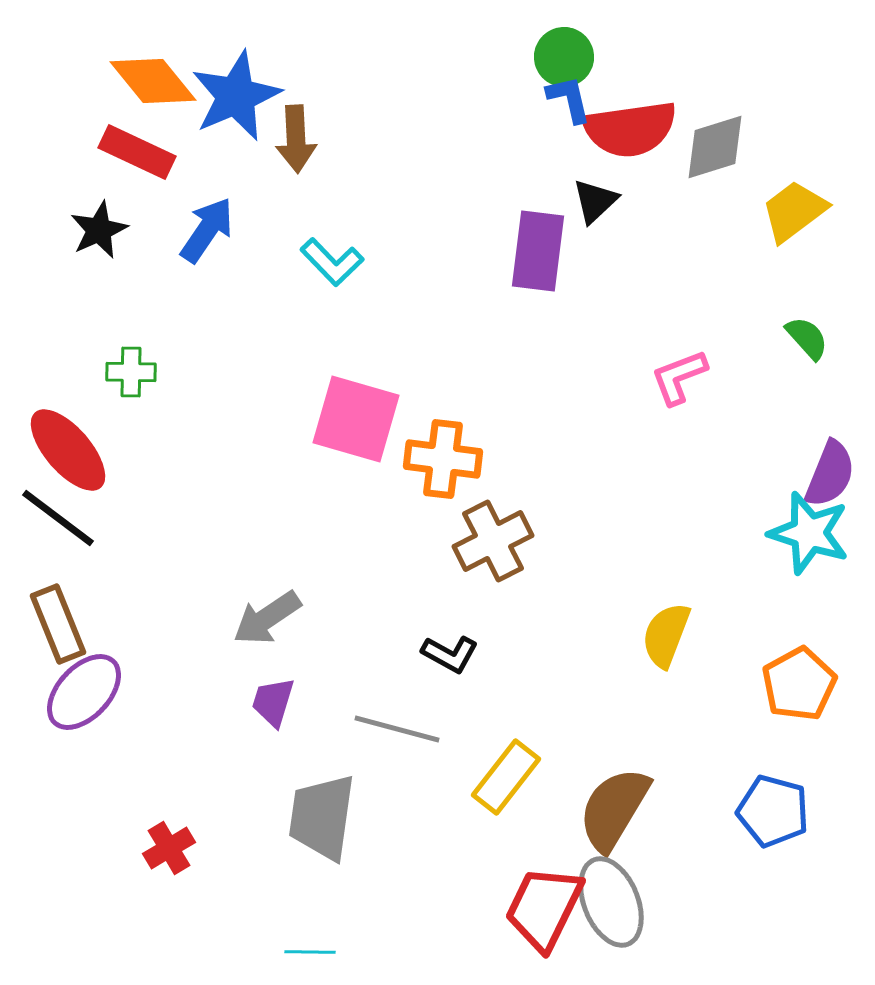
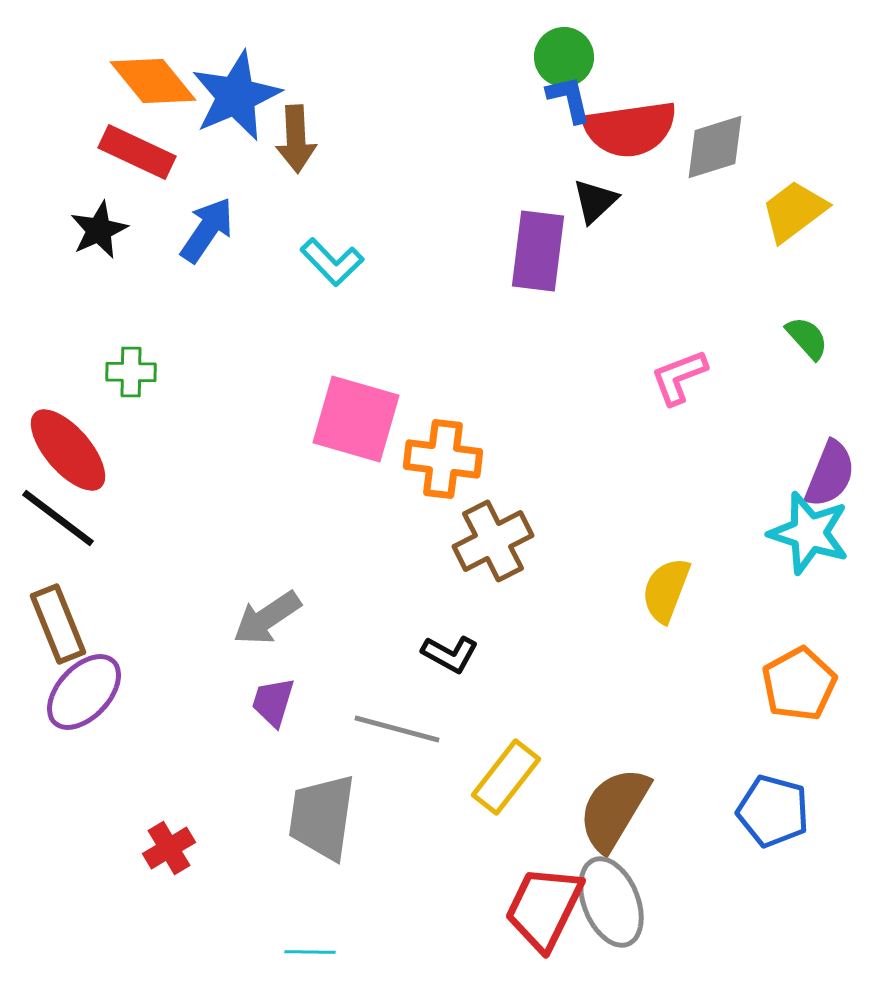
yellow semicircle: moved 45 px up
